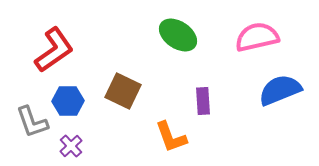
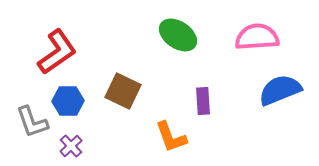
pink semicircle: rotated 9 degrees clockwise
red L-shape: moved 3 px right, 2 px down
